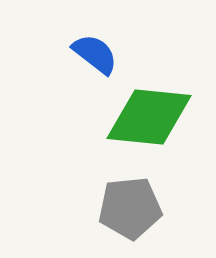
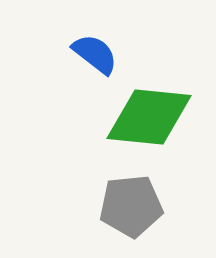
gray pentagon: moved 1 px right, 2 px up
